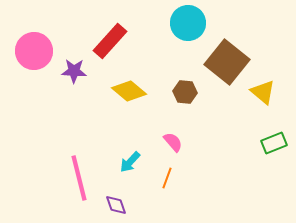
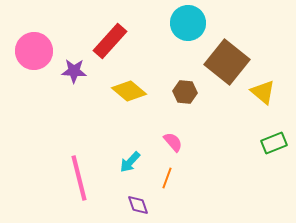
purple diamond: moved 22 px right
